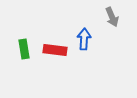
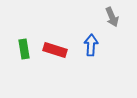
blue arrow: moved 7 px right, 6 px down
red rectangle: rotated 10 degrees clockwise
